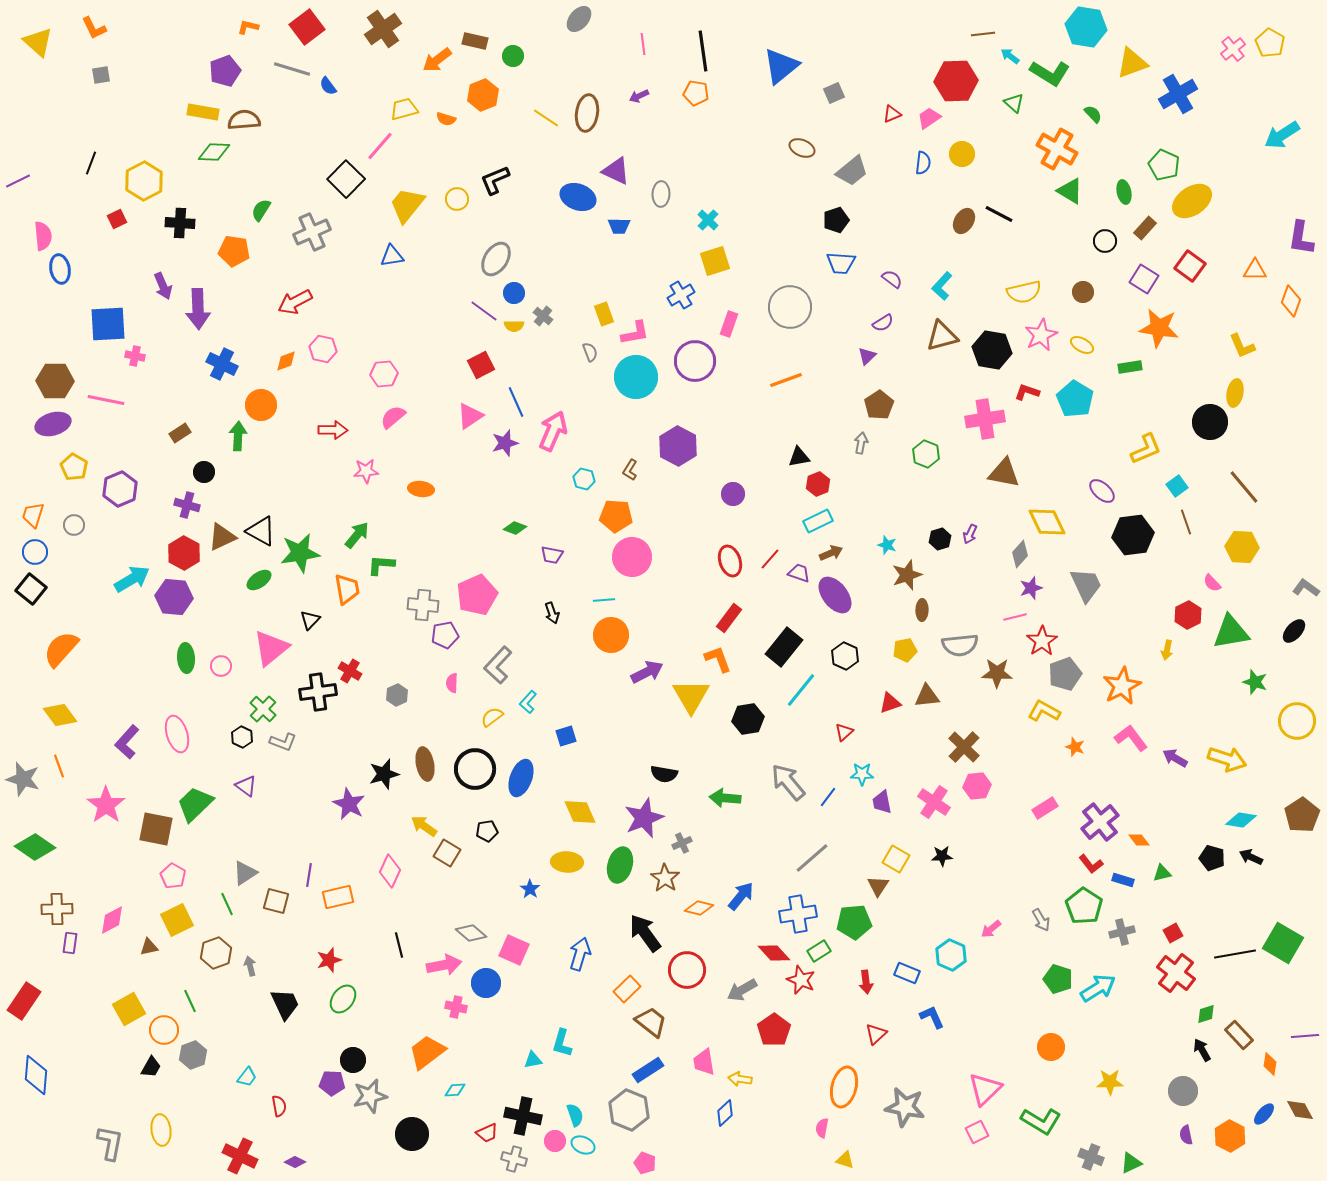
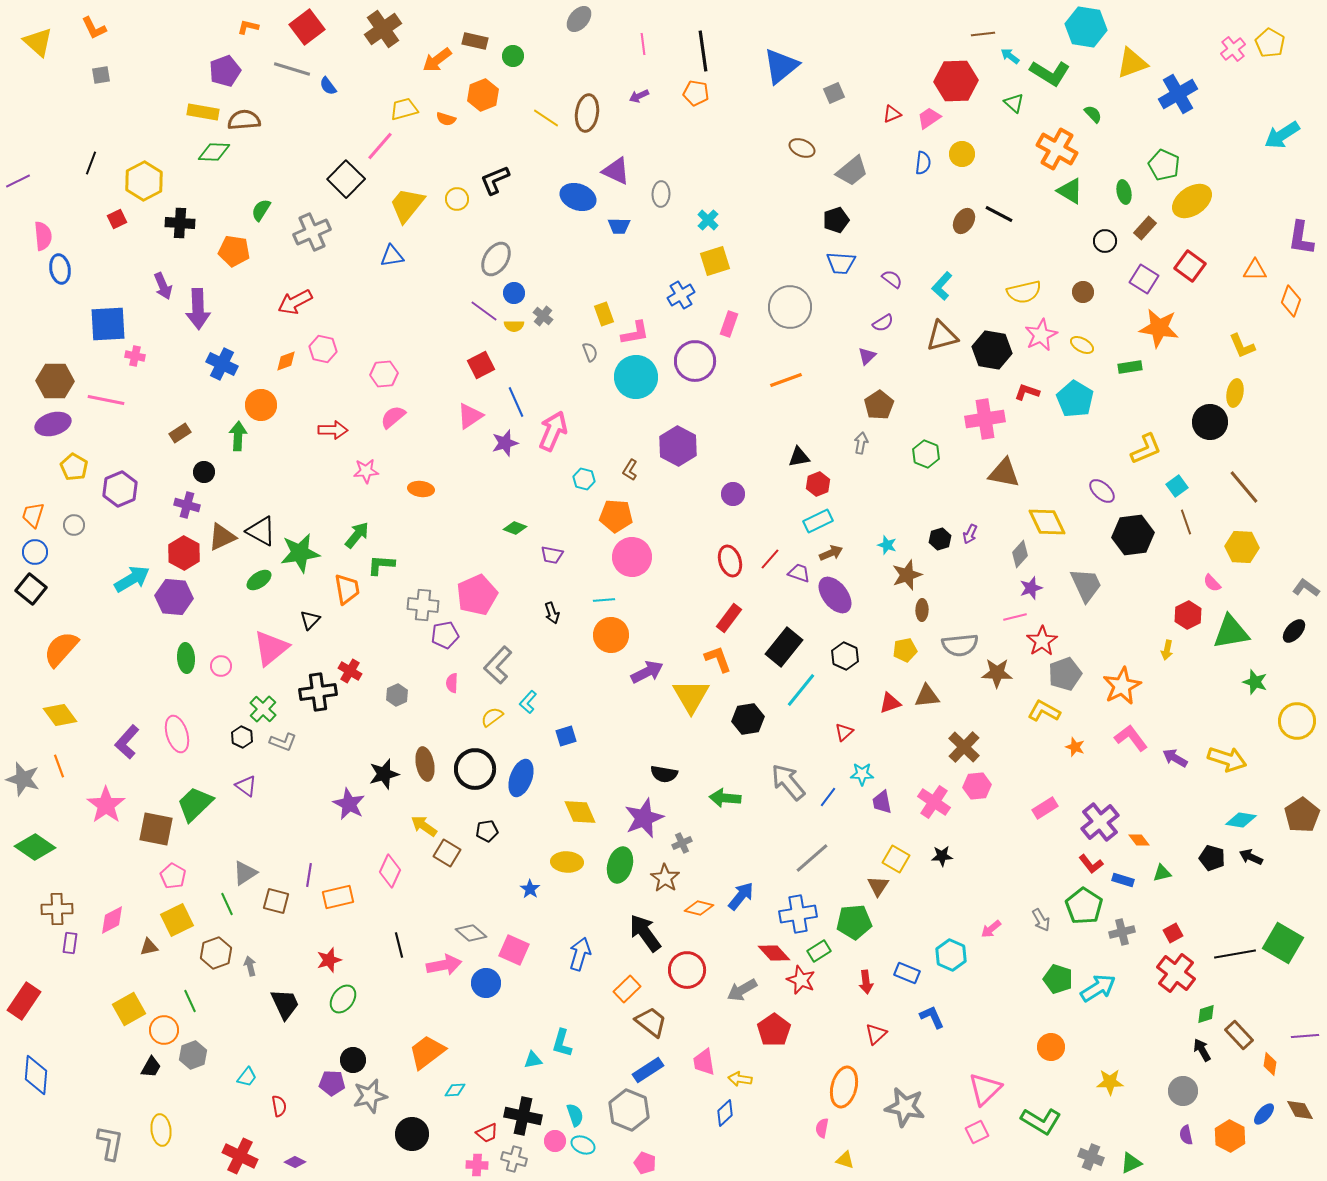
pink cross at (456, 1007): moved 21 px right, 158 px down; rotated 10 degrees counterclockwise
